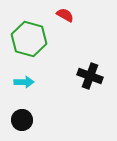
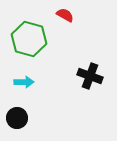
black circle: moved 5 px left, 2 px up
